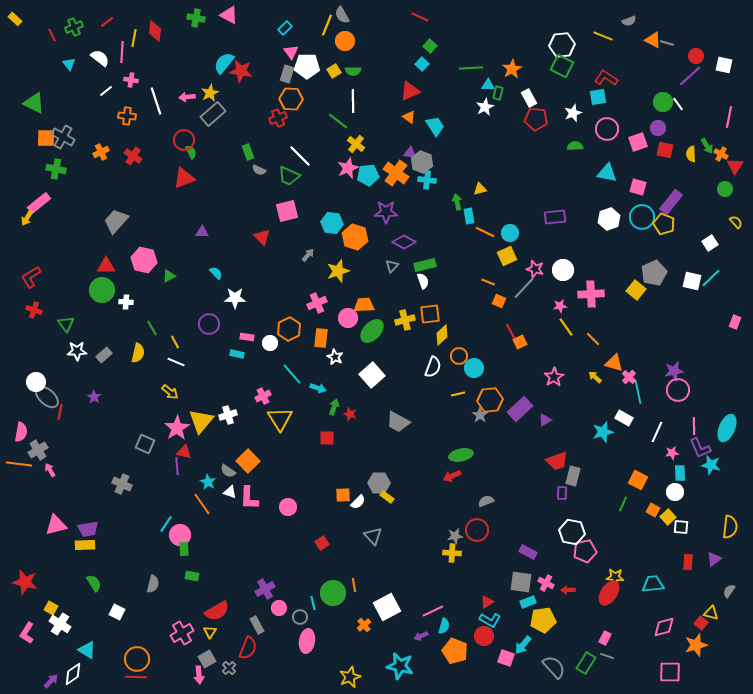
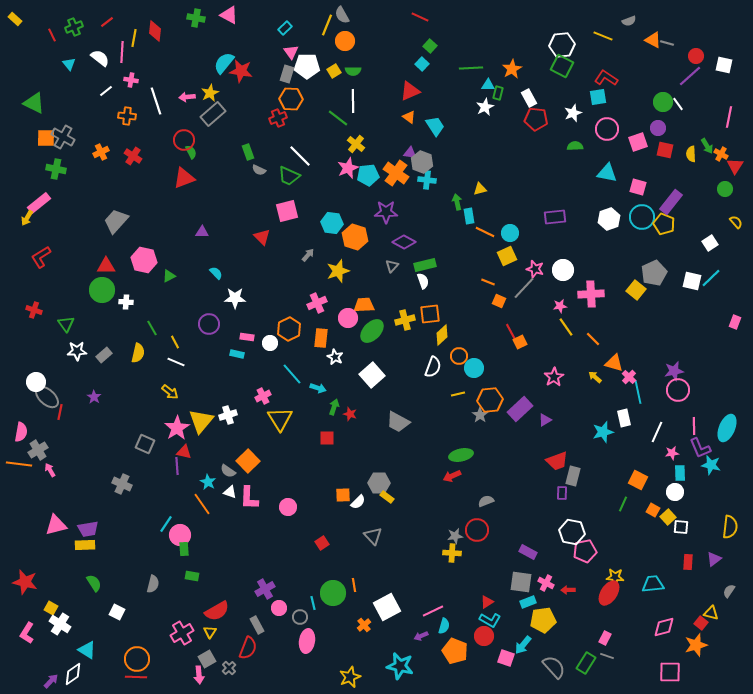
green line at (338, 121): moved 3 px up
red L-shape at (31, 277): moved 10 px right, 20 px up
white rectangle at (624, 418): rotated 48 degrees clockwise
